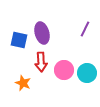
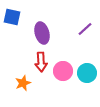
purple line: rotated 21 degrees clockwise
blue square: moved 7 px left, 23 px up
pink circle: moved 1 px left, 1 px down
orange star: rotated 28 degrees clockwise
